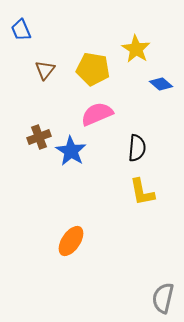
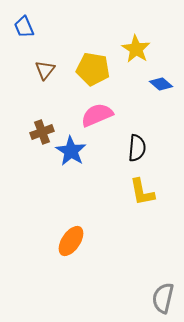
blue trapezoid: moved 3 px right, 3 px up
pink semicircle: moved 1 px down
brown cross: moved 3 px right, 5 px up
